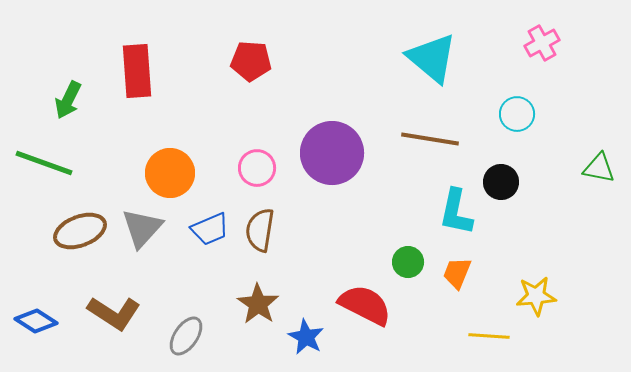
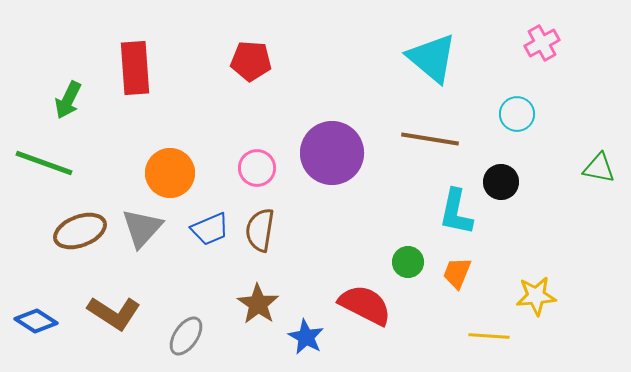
red rectangle: moved 2 px left, 3 px up
